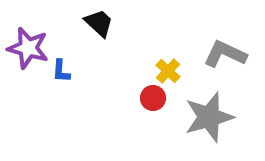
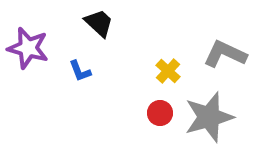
blue L-shape: moved 19 px right; rotated 25 degrees counterclockwise
red circle: moved 7 px right, 15 px down
